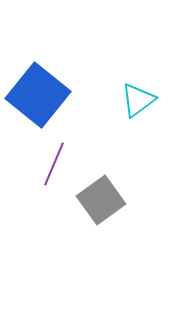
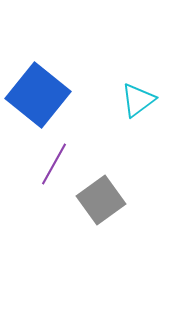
purple line: rotated 6 degrees clockwise
